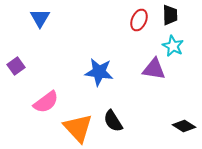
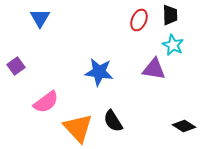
cyan star: moved 1 px up
